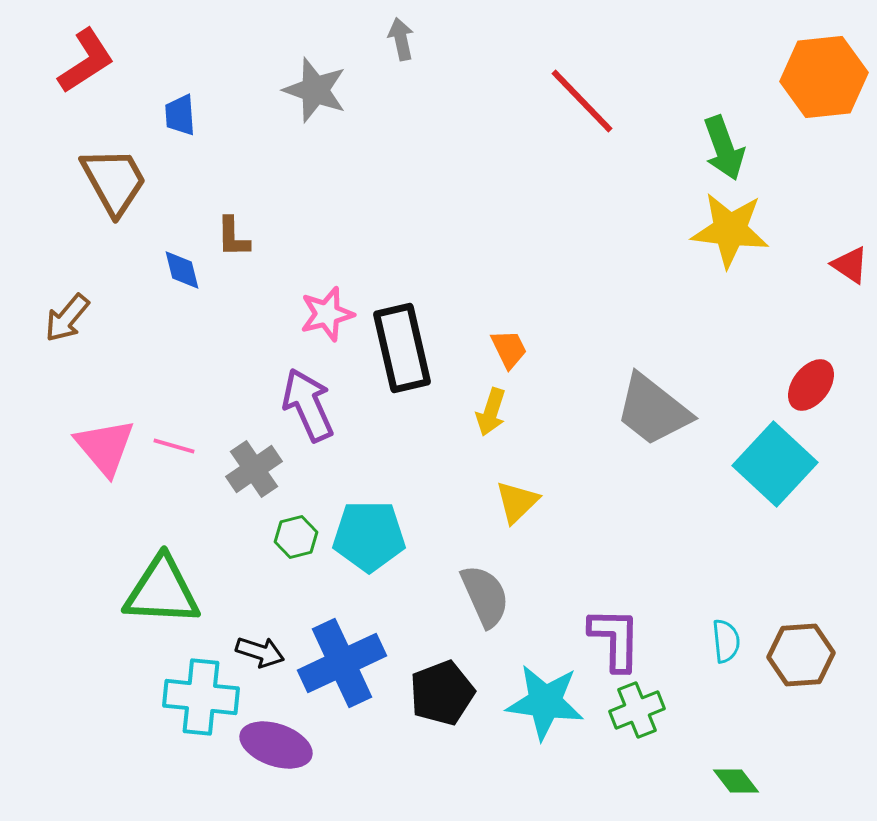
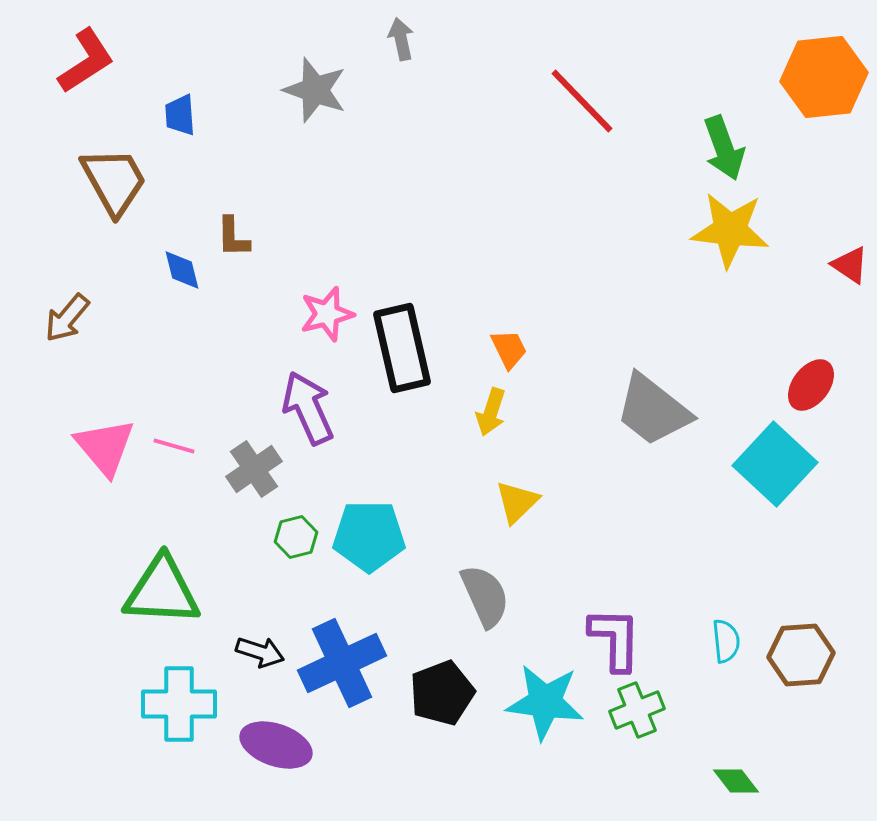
purple arrow: moved 3 px down
cyan cross: moved 22 px left, 7 px down; rotated 6 degrees counterclockwise
